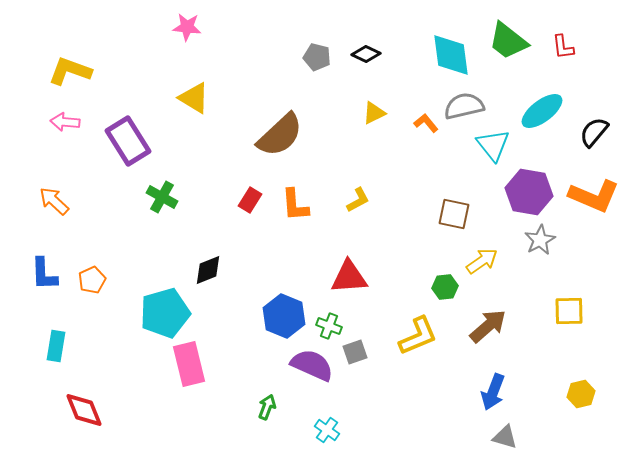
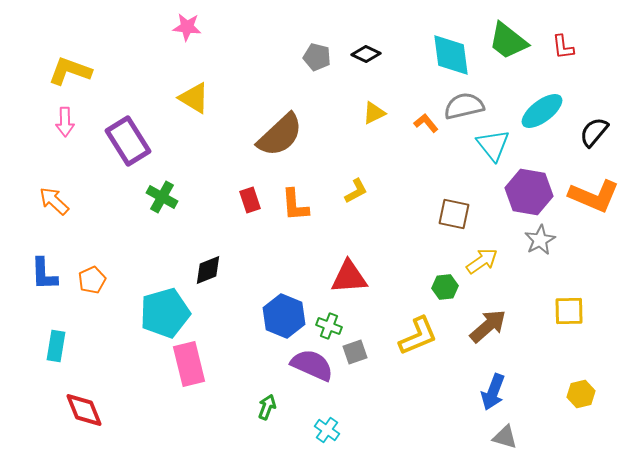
pink arrow at (65, 122): rotated 96 degrees counterclockwise
red rectangle at (250, 200): rotated 50 degrees counterclockwise
yellow L-shape at (358, 200): moved 2 px left, 9 px up
